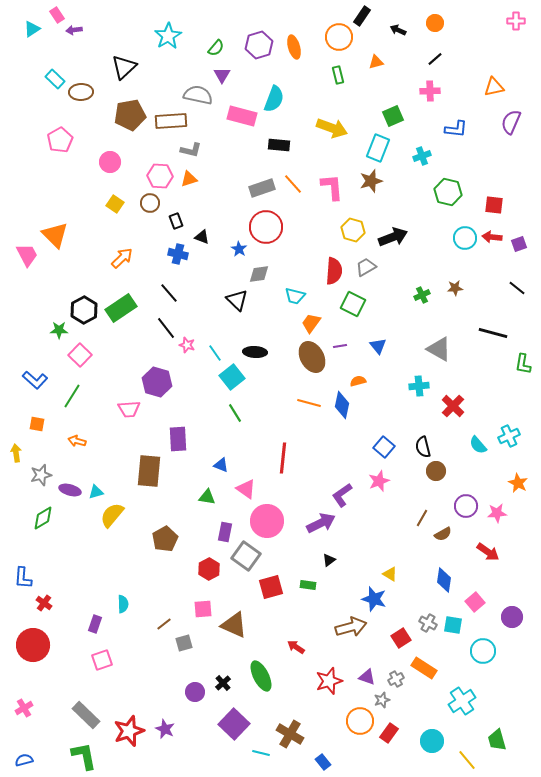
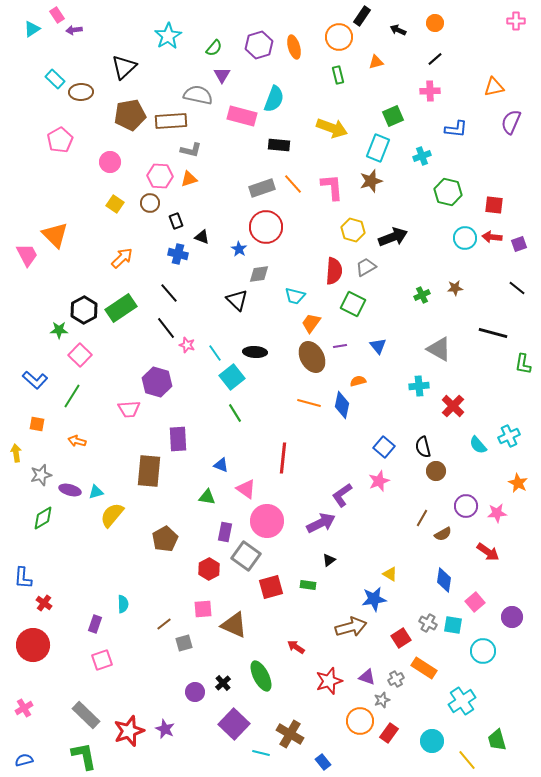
green semicircle at (216, 48): moved 2 px left
blue star at (374, 599): rotated 25 degrees counterclockwise
